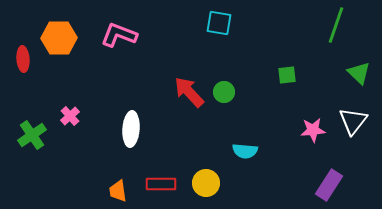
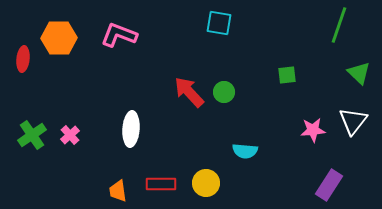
green line: moved 3 px right
red ellipse: rotated 10 degrees clockwise
pink cross: moved 19 px down
